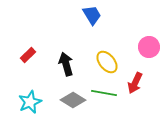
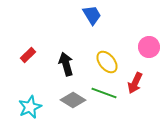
green line: rotated 10 degrees clockwise
cyan star: moved 5 px down
